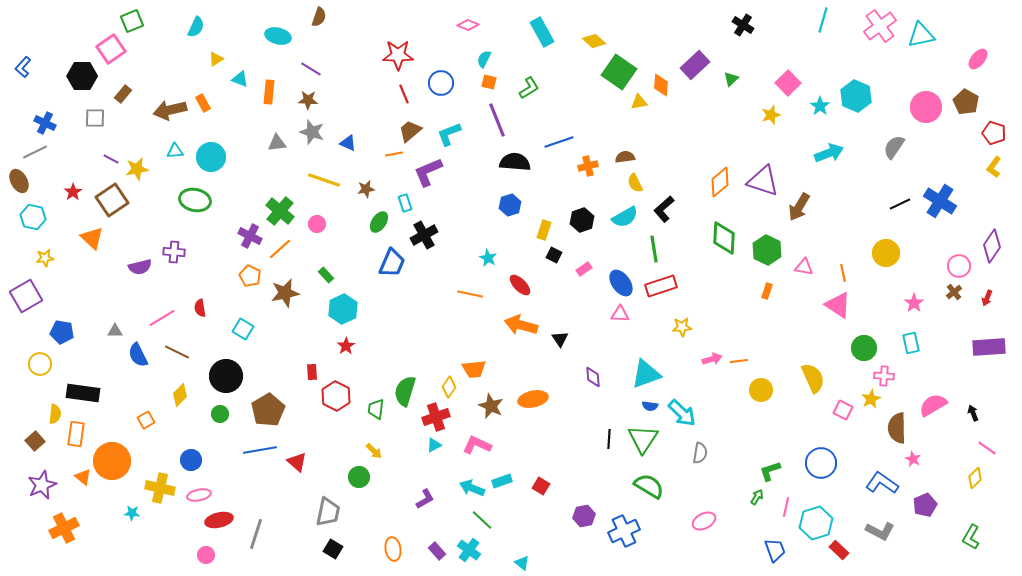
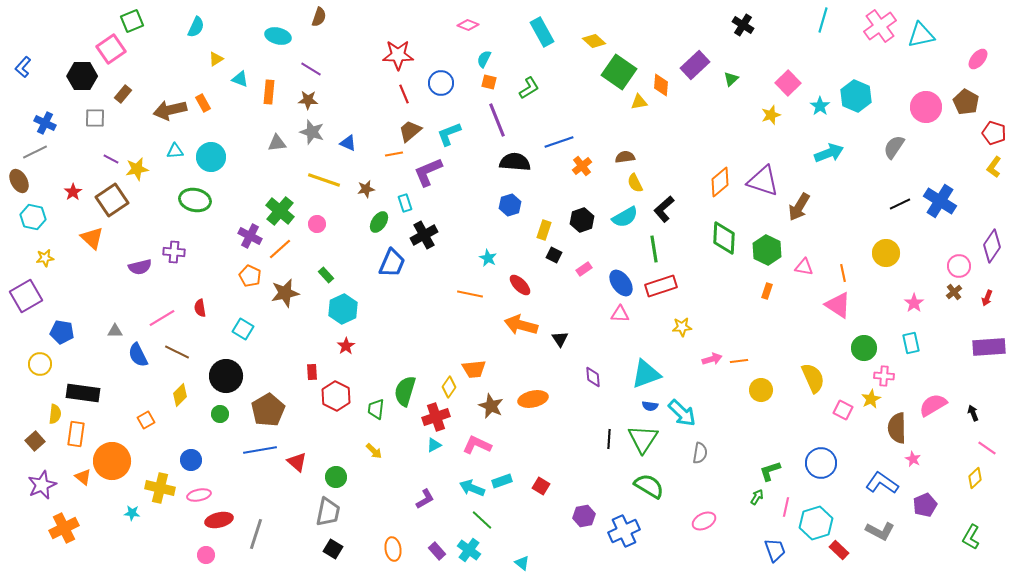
orange cross at (588, 166): moved 6 px left; rotated 24 degrees counterclockwise
green circle at (359, 477): moved 23 px left
